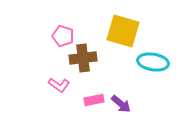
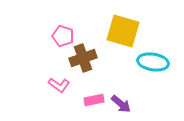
brown cross: rotated 12 degrees counterclockwise
